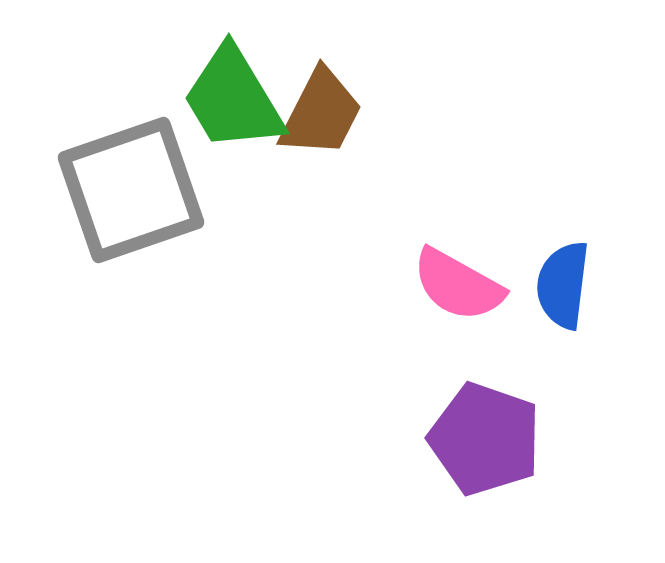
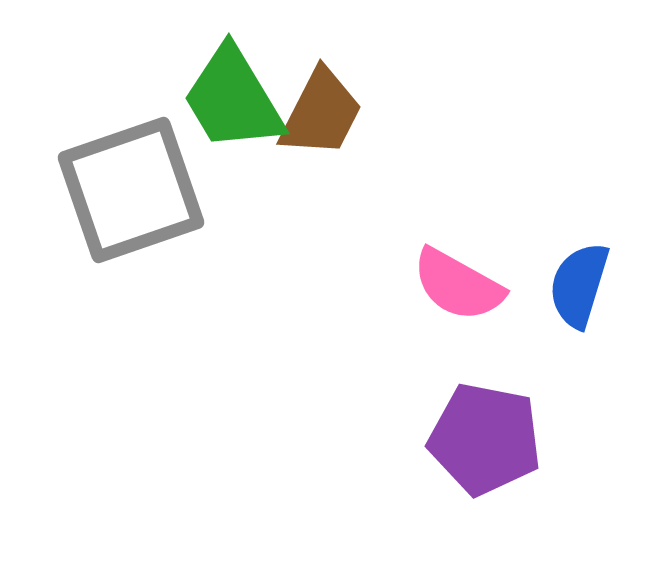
blue semicircle: moved 16 px right; rotated 10 degrees clockwise
purple pentagon: rotated 8 degrees counterclockwise
